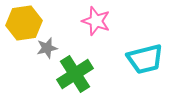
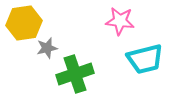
pink star: moved 24 px right; rotated 12 degrees counterclockwise
green cross: rotated 15 degrees clockwise
